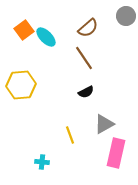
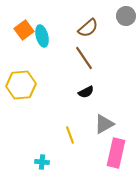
cyan ellipse: moved 4 px left, 1 px up; rotated 30 degrees clockwise
